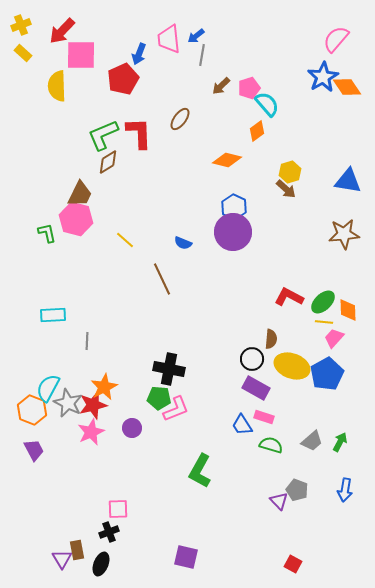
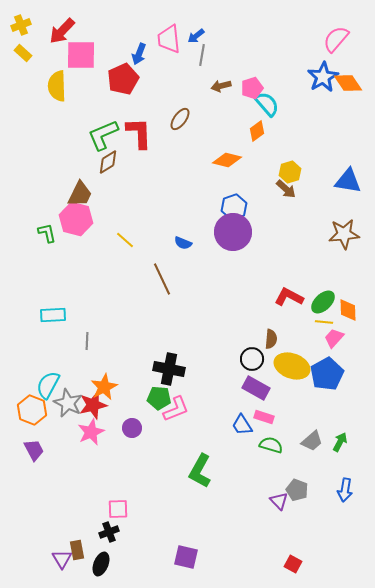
brown arrow at (221, 86): rotated 30 degrees clockwise
orange diamond at (347, 87): moved 1 px right, 4 px up
pink pentagon at (249, 88): moved 3 px right
blue hexagon at (234, 207): rotated 15 degrees clockwise
cyan semicircle at (48, 388): moved 3 px up
